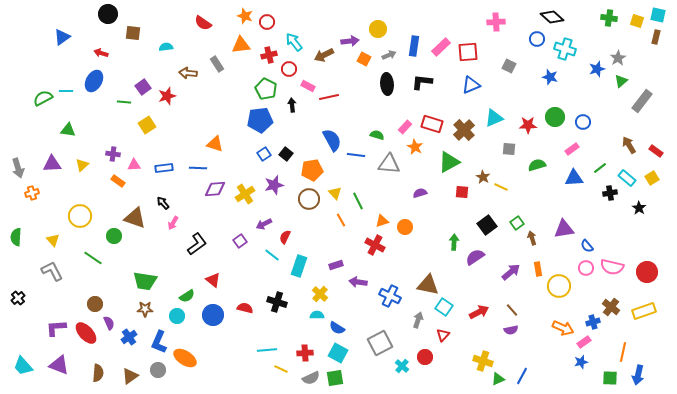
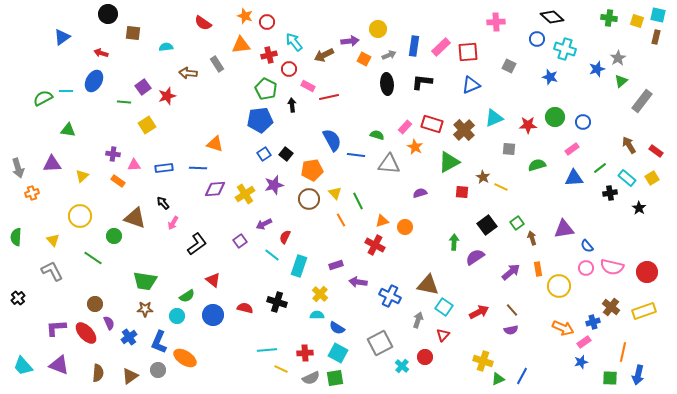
yellow triangle at (82, 165): moved 11 px down
